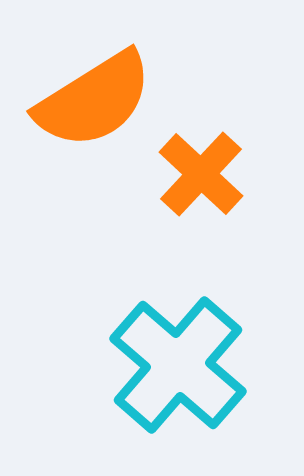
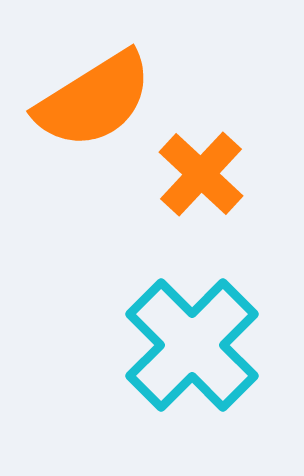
cyan cross: moved 14 px right, 20 px up; rotated 4 degrees clockwise
